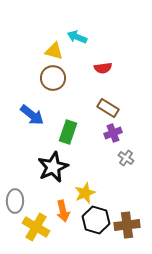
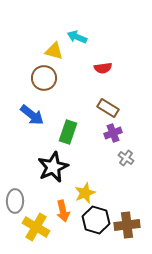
brown circle: moved 9 px left
